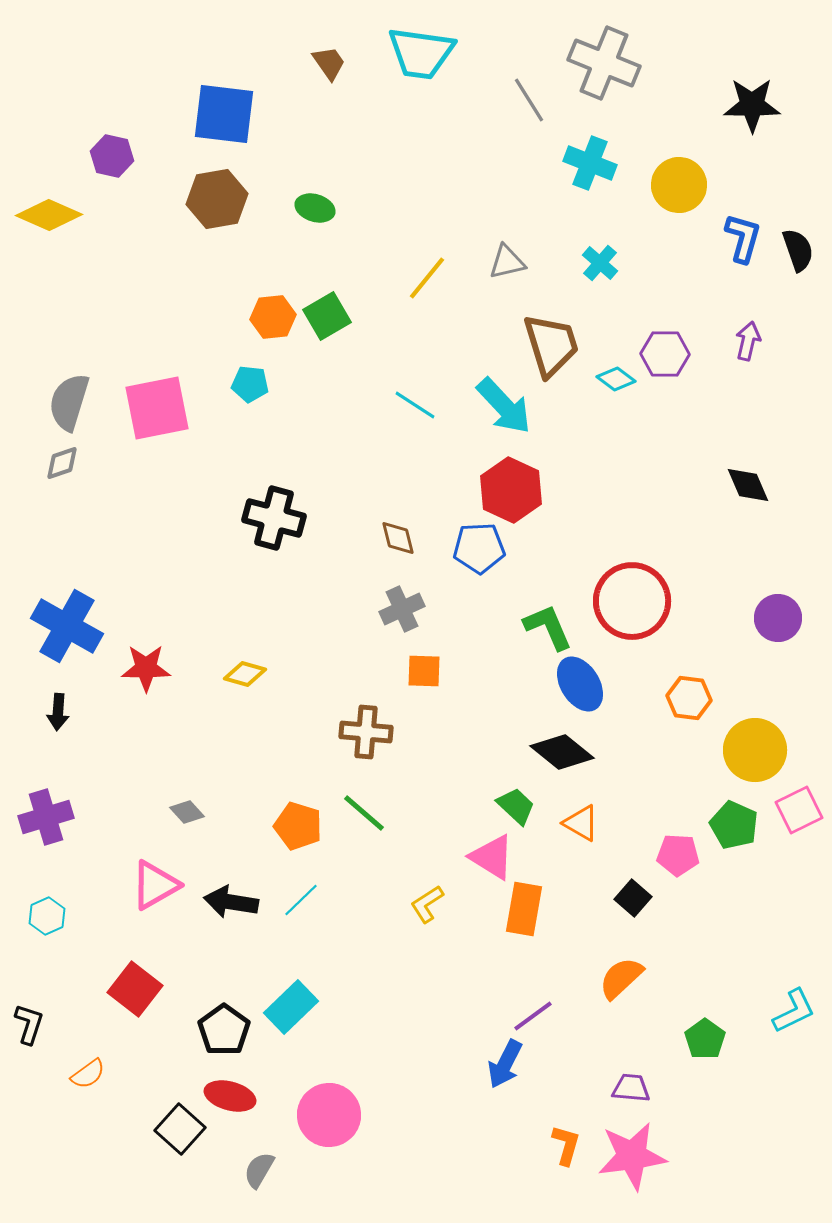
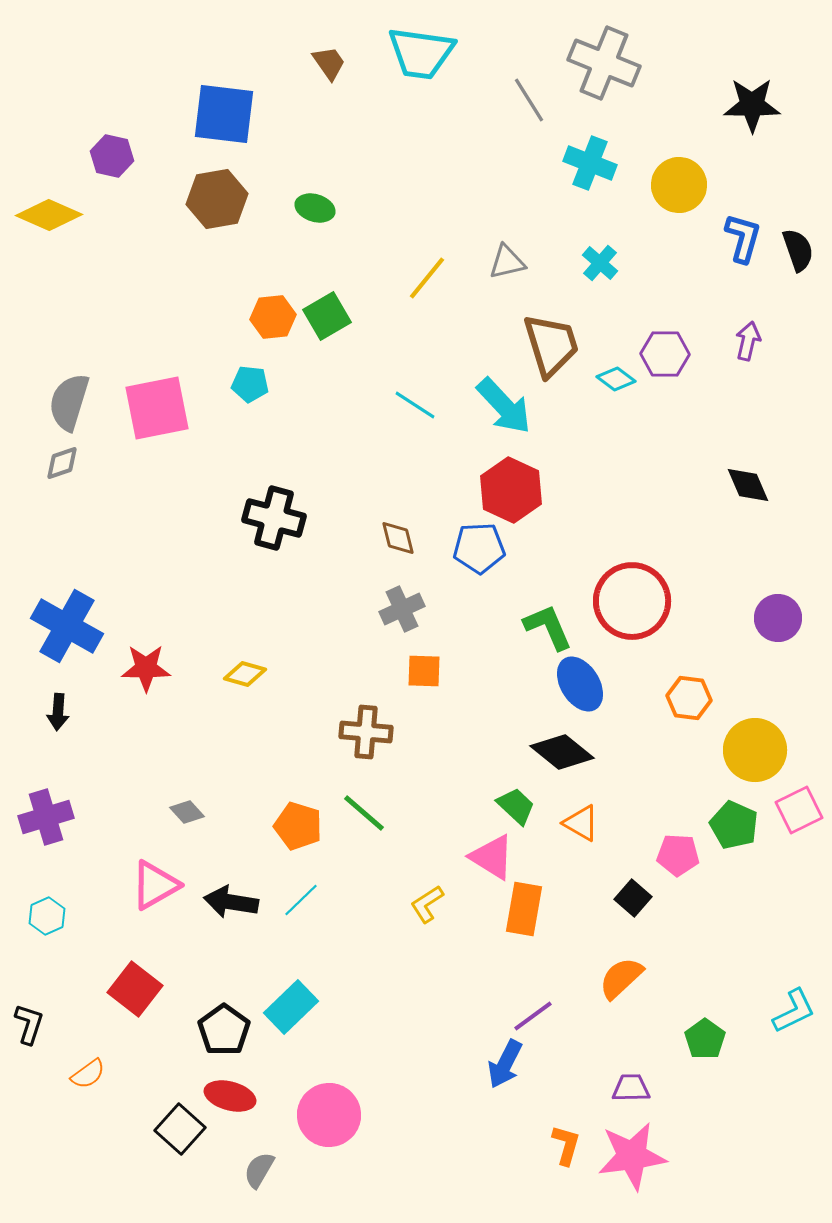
purple trapezoid at (631, 1088): rotated 6 degrees counterclockwise
